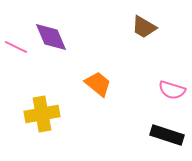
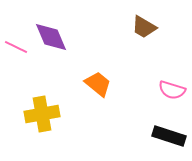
black rectangle: moved 2 px right, 1 px down
